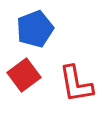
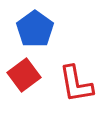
blue pentagon: rotated 15 degrees counterclockwise
